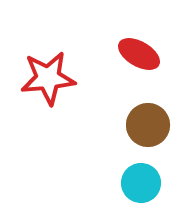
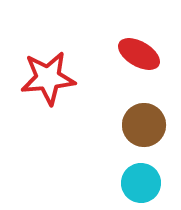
brown circle: moved 4 px left
